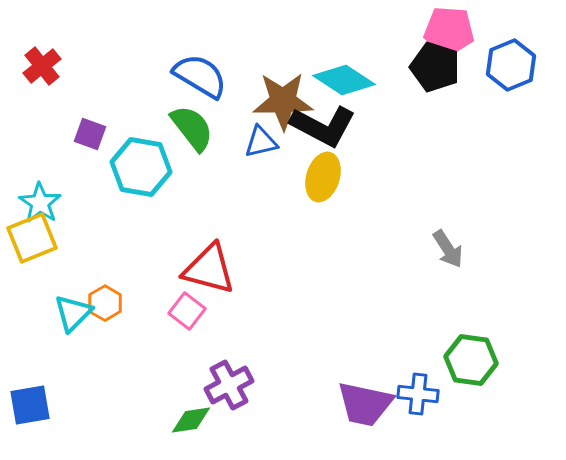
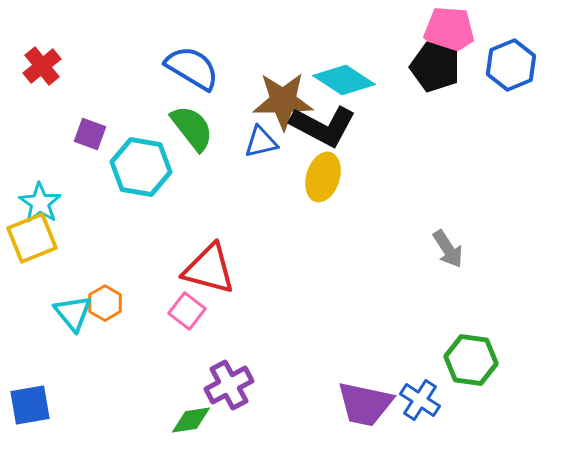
blue semicircle: moved 8 px left, 8 px up
cyan triangle: rotated 24 degrees counterclockwise
blue cross: moved 2 px right, 6 px down; rotated 27 degrees clockwise
